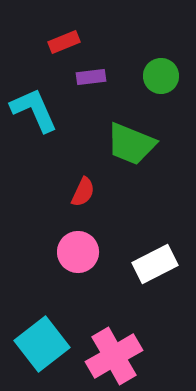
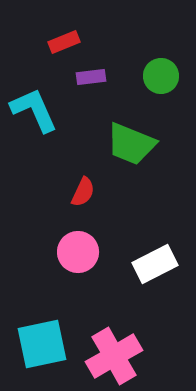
cyan square: rotated 26 degrees clockwise
